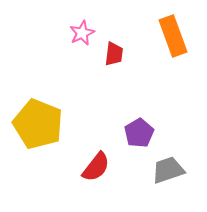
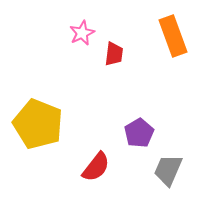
gray trapezoid: rotated 48 degrees counterclockwise
